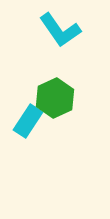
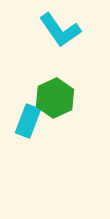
cyan rectangle: rotated 12 degrees counterclockwise
